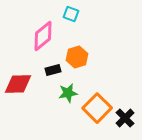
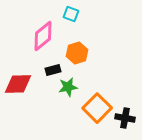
orange hexagon: moved 4 px up
green star: moved 6 px up
black cross: rotated 36 degrees counterclockwise
